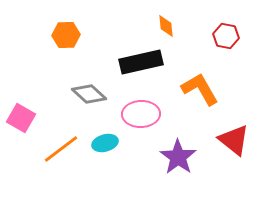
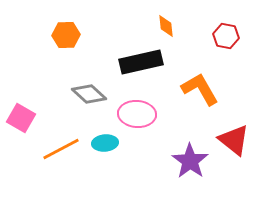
pink ellipse: moved 4 px left; rotated 6 degrees clockwise
cyan ellipse: rotated 10 degrees clockwise
orange line: rotated 9 degrees clockwise
purple star: moved 12 px right, 4 px down
